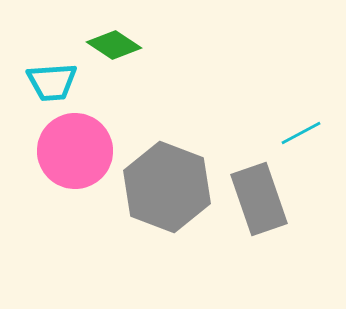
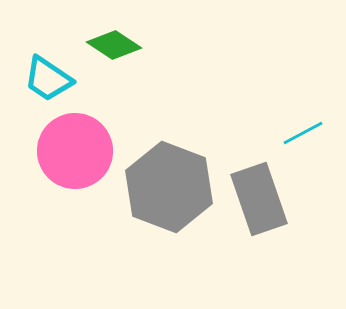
cyan trapezoid: moved 4 px left, 3 px up; rotated 38 degrees clockwise
cyan line: moved 2 px right
gray hexagon: moved 2 px right
